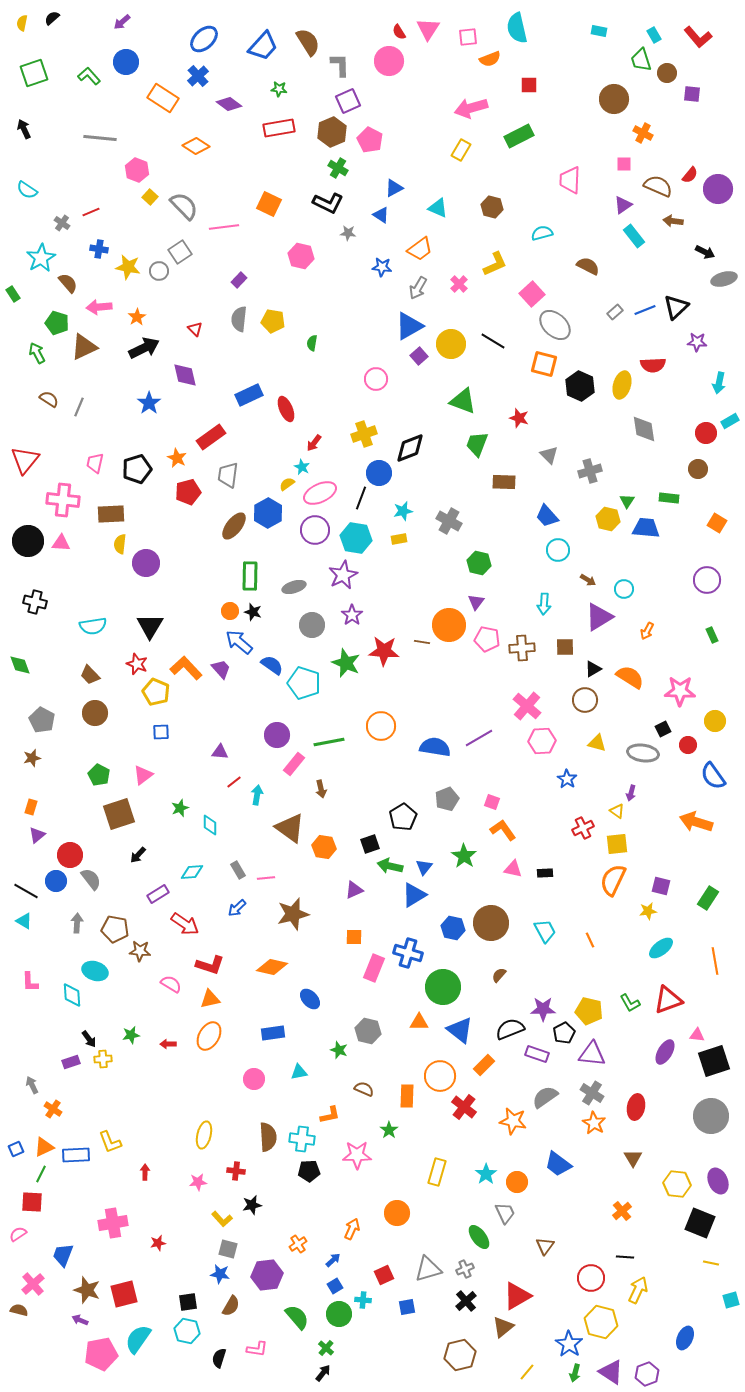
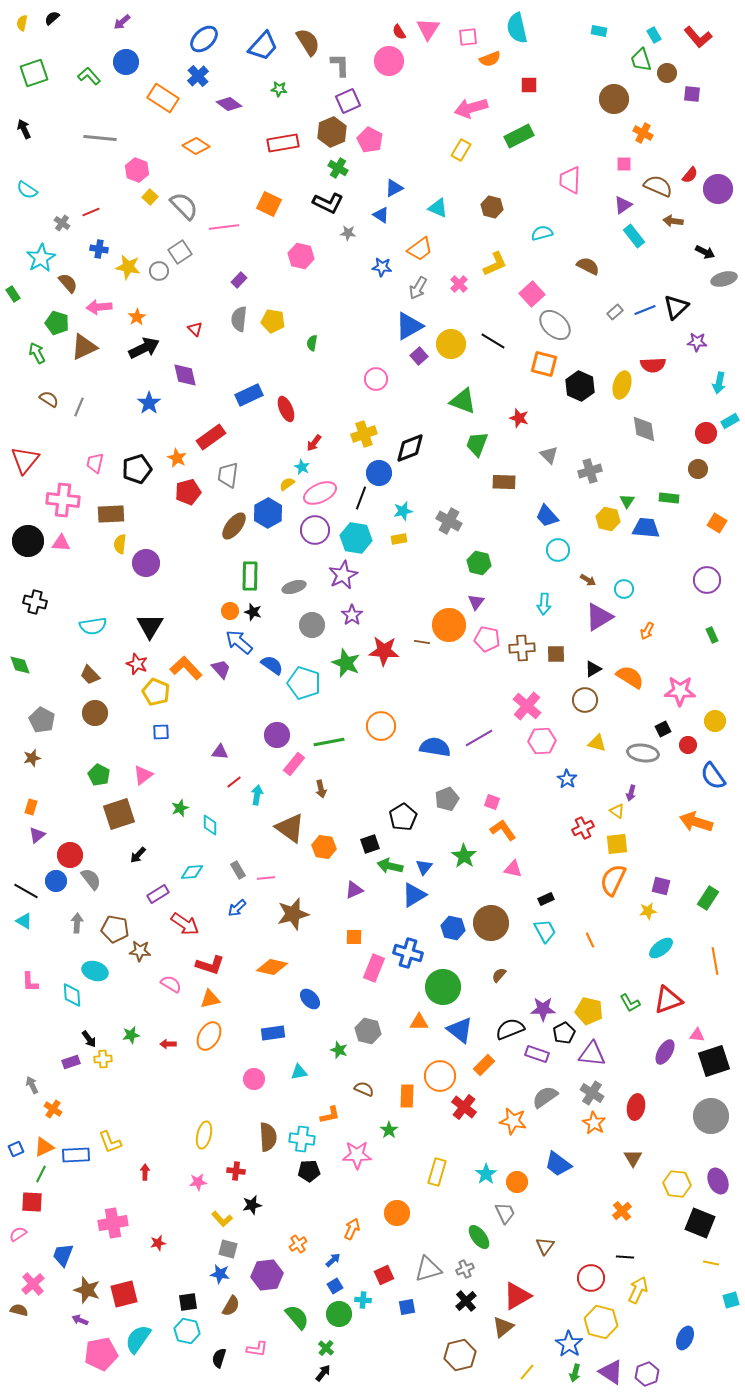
red rectangle at (279, 128): moved 4 px right, 15 px down
brown square at (565, 647): moved 9 px left, 7 px down
black rectangle at (545, 873): moved 1 px right, 26 px down; rotated 21 degrees counterclockwise
